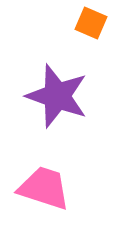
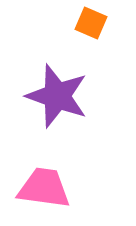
pink trapezoid: rotated 10 degrees counterclockwise
